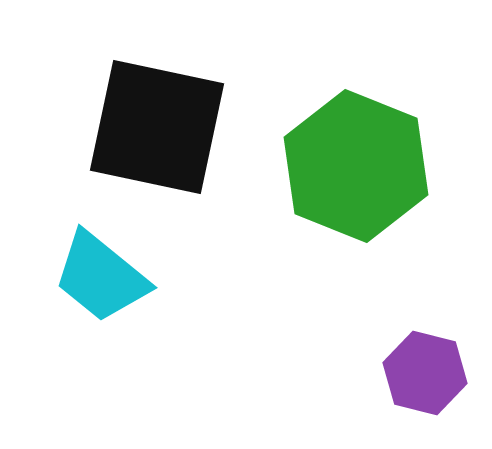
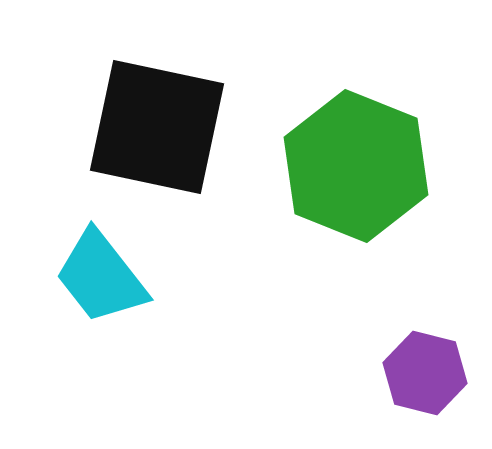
cyan trapezoid: rotated 13 degrees clockwise
